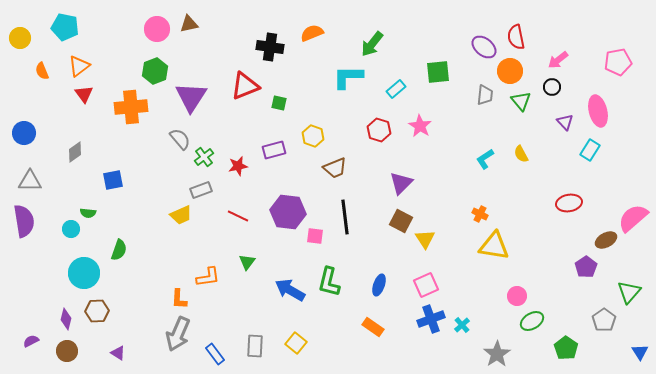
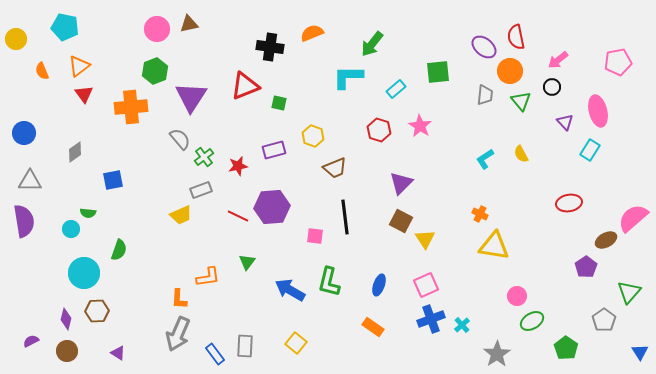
yellow circle at (20, 38): moved 4 px left, 1 px down
purple hexagon at (288, 212): moved 16 px left, 5 px up; rotated 12 degrees counterclockwise
gray rectangle at (255, 346): moved 10 px left
